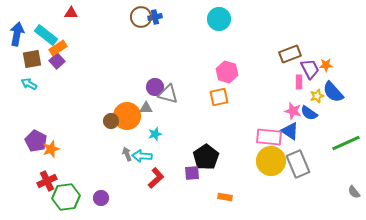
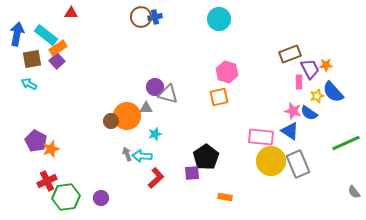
pink rectangle at (269, 137): moved 8 px left
